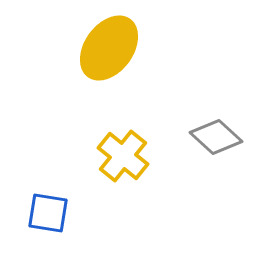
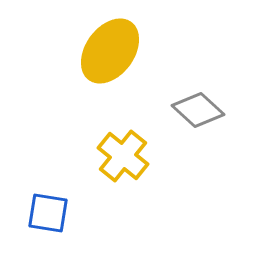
yellow ellipse: moved 1 px right, 3 px down
gray diamond: moved 18 px left, 27 px up
